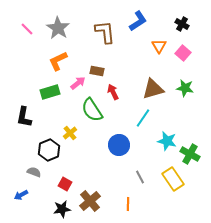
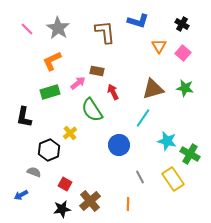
blue L-shape: rotated 50 degrees clockwise
orange L-shape: moved 6 px left
